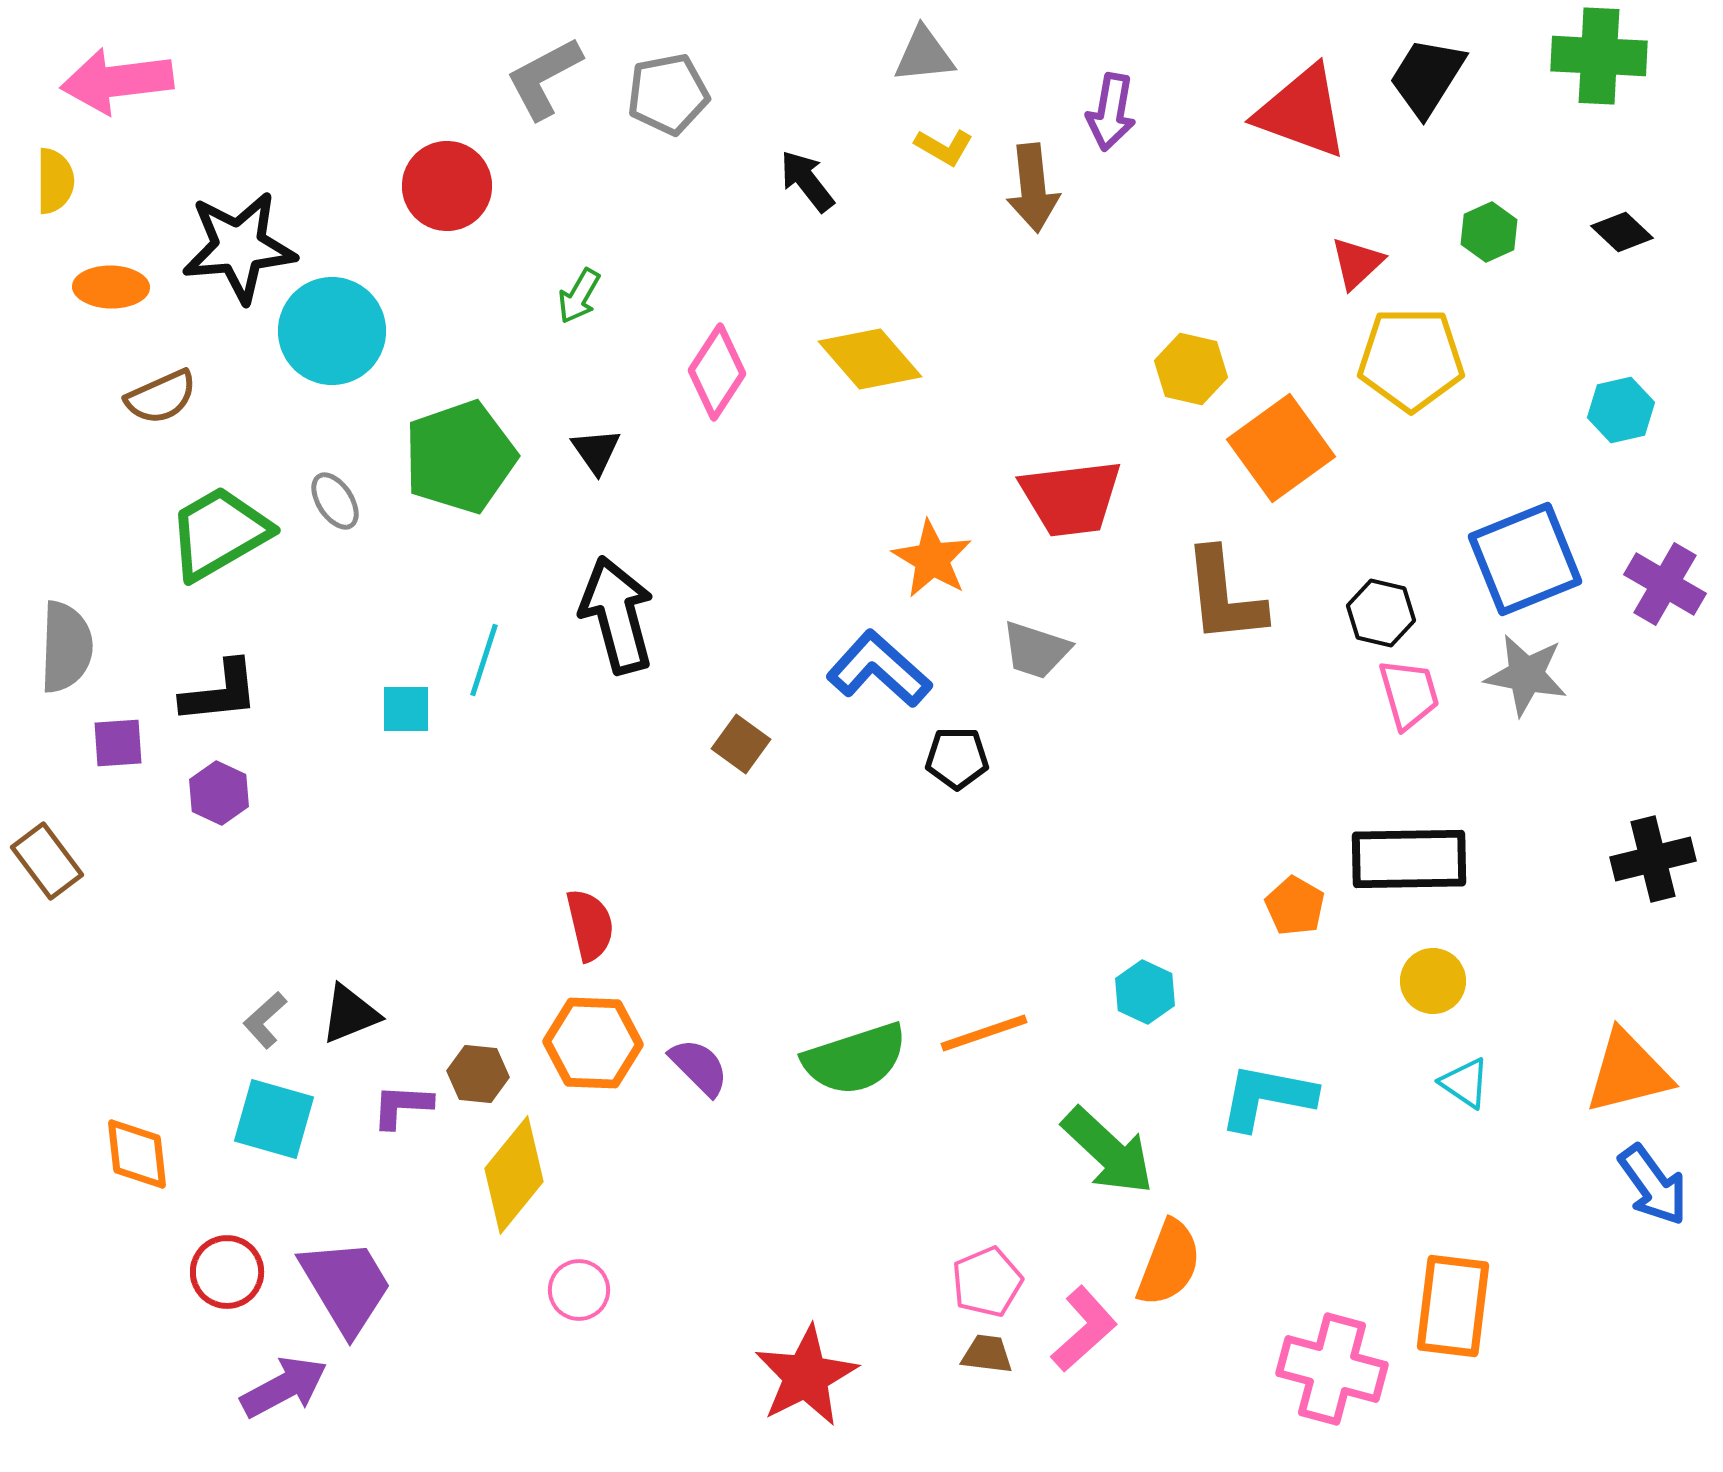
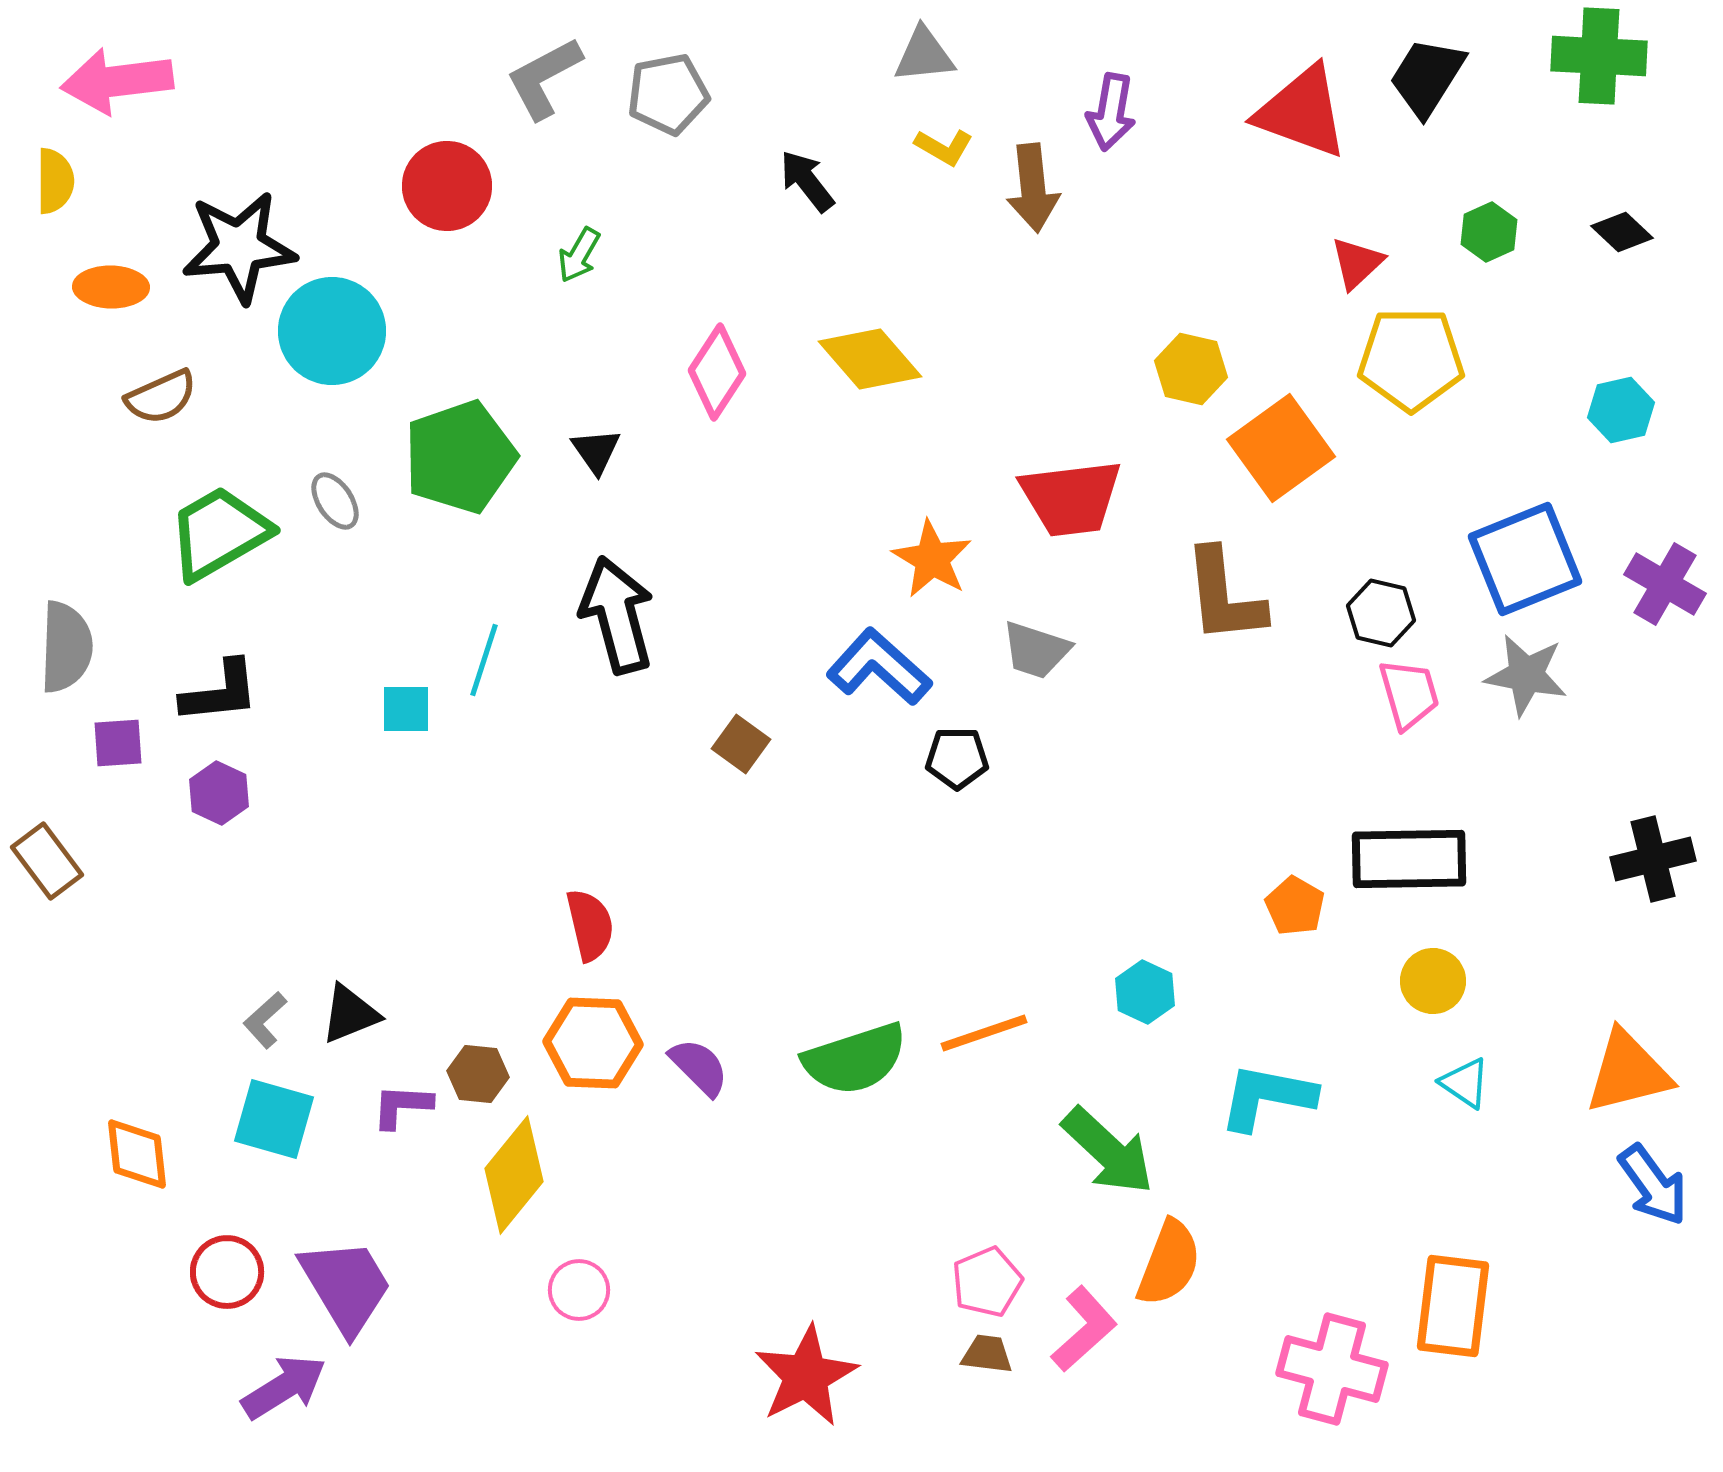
green arrow at (579, 296): moved 41 px up
blue L-shape at (879, 669): moved 2 px up
purple arrow at (284, 1387): rotated 4 degrees counterclockwise
